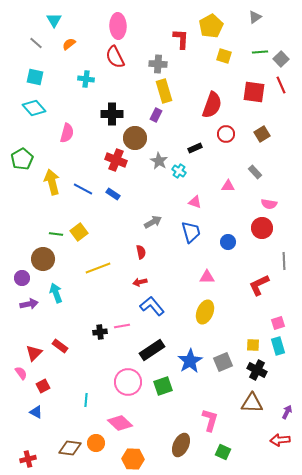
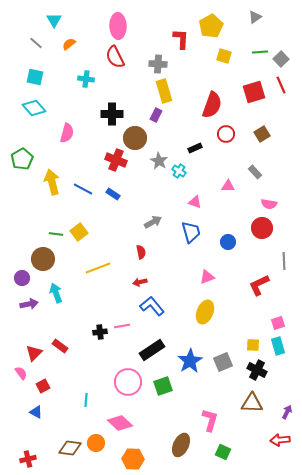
red square at (254, 92): rotated 25 degrees counterclockwise
pink triangle at (207, 277): rotated 21 degrees counterclockwise
